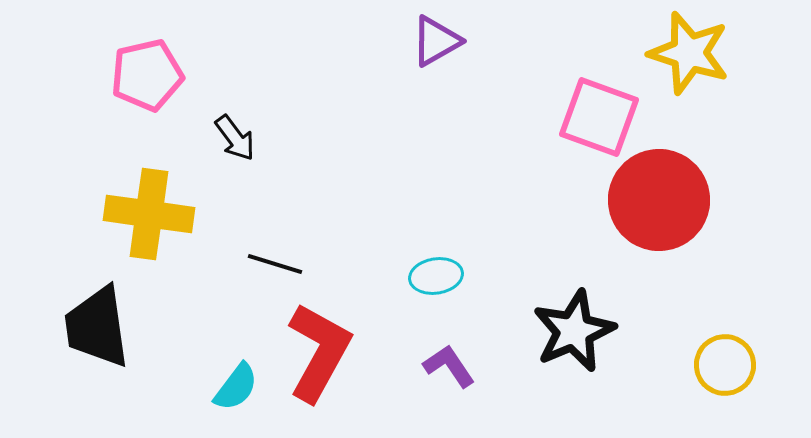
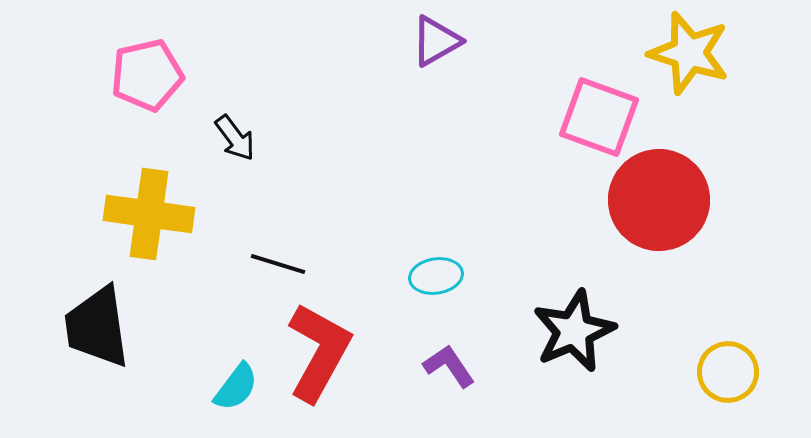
black line: moved 3 px right
yellow circle: moved 3 px right, 7 px down
